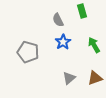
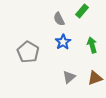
green rectangle: rotated 56 degrees clockwise
gray semicircle: moved 1 px right, 1 px up
green arrow: moved 2 px left; rotated 14 degrees clockwise
gray pentagon: rotated 15 degrees clockwise
gray triangle: moved 1 px up
